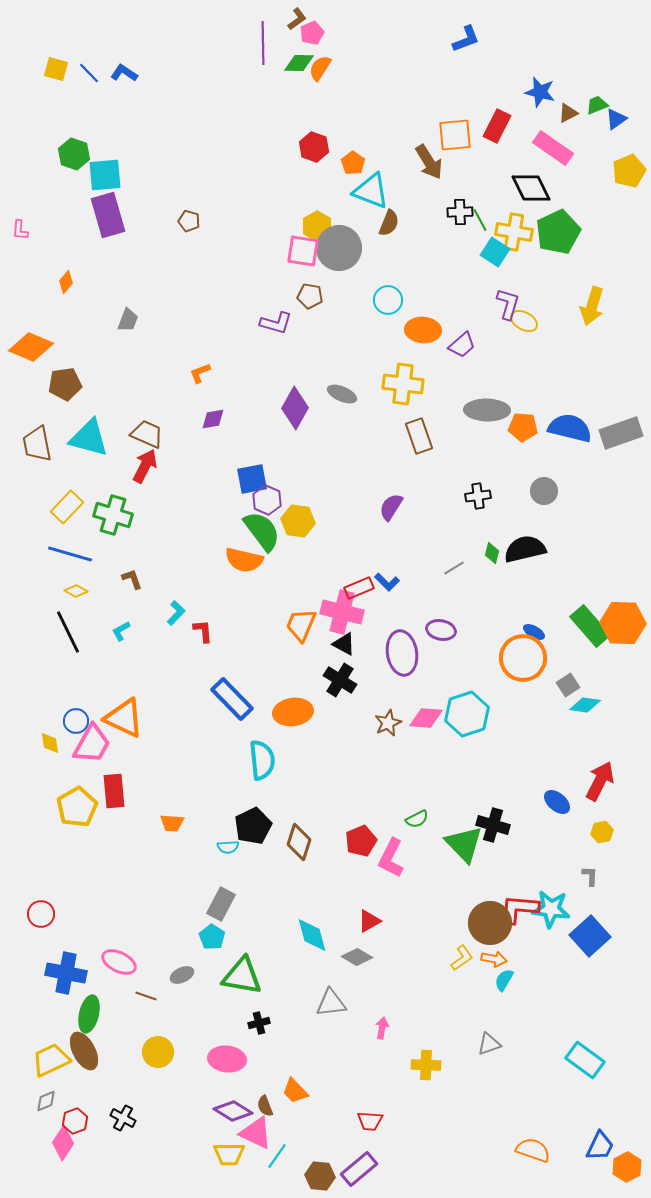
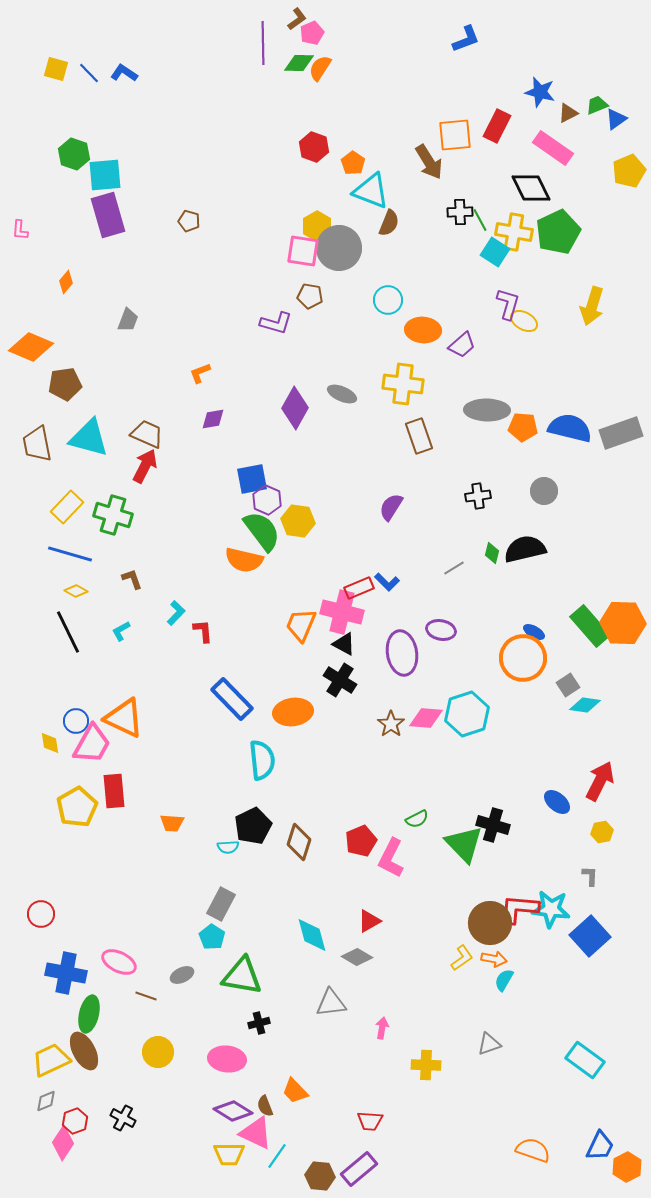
brown star at (388, 723): moved 3 px right, 1 px down; rotated 12 degrees counterclockwise
